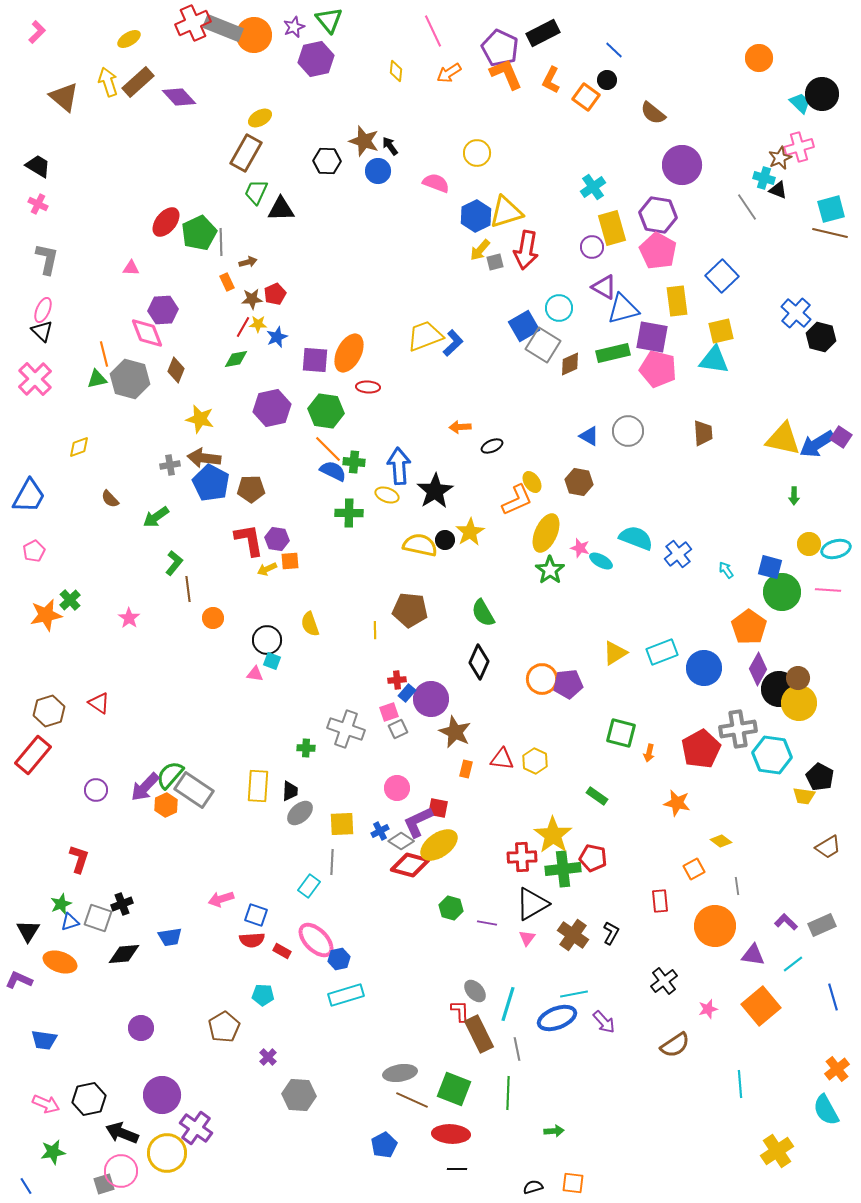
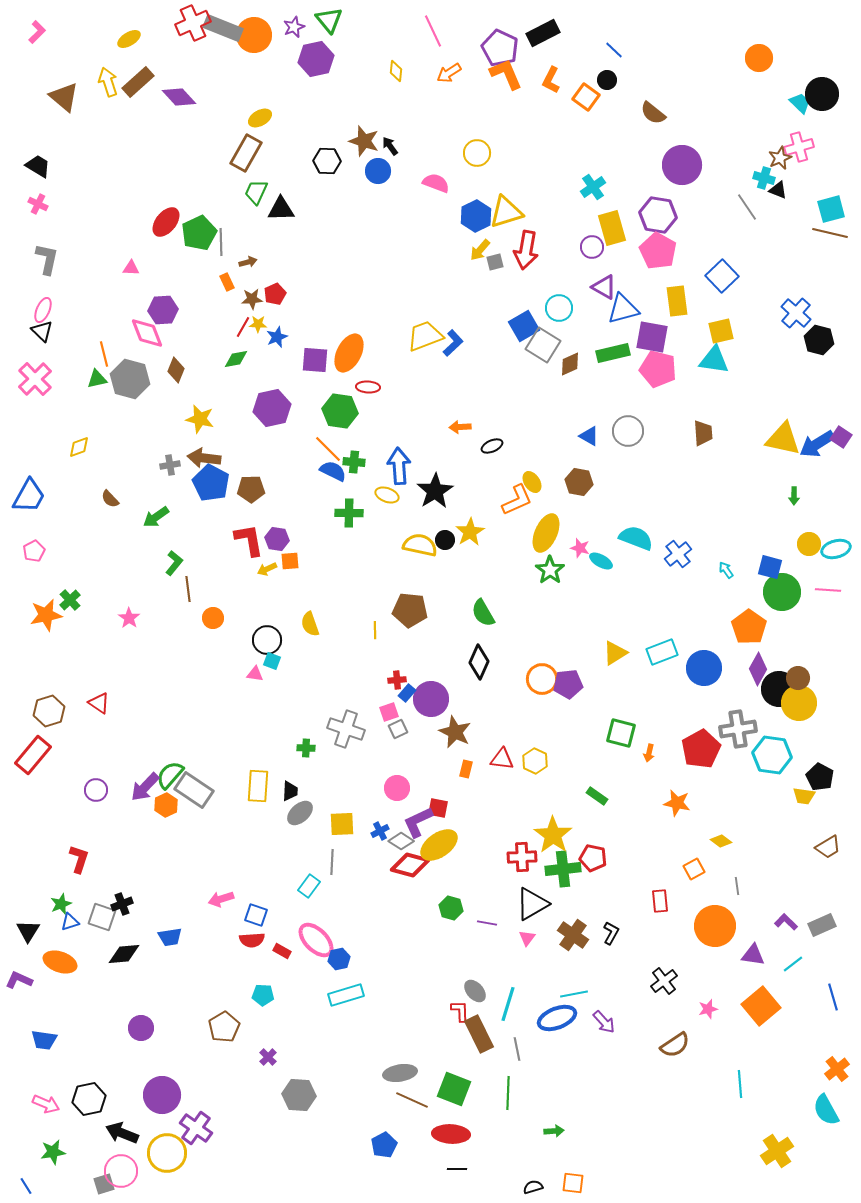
black hexagon at (821, 337): moved 2 px left, 3 px down
green hexagon at (326, 411): moved 14 px right
gray square at (98, 918): moved 4 px right, 1 px up
